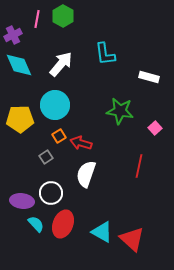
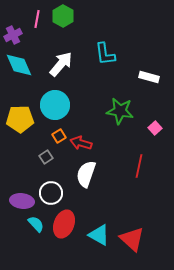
red ellipse: moved 1 px right
cyan triangle: moved 3 px left, 3 px down
